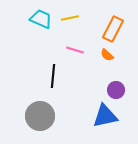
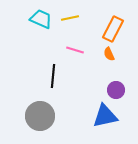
orange semicircle: moved 2 px right, 1 px up; rotated 24 degrees clockwise
